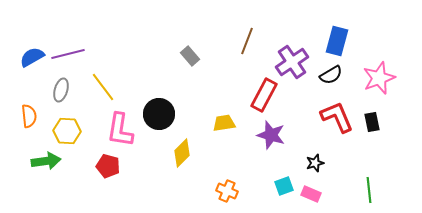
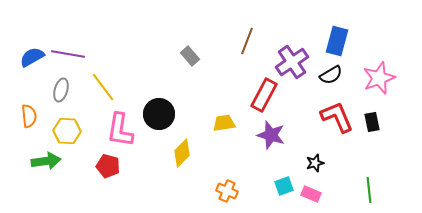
purple line: rotated 24 degrees clockwise
